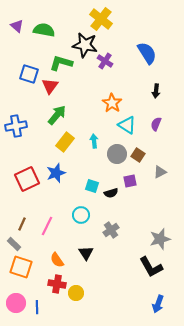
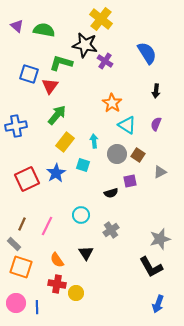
blue star: rotated 12 degrees counterclockwise
cyan square: moved 9 px left, 21 px up
